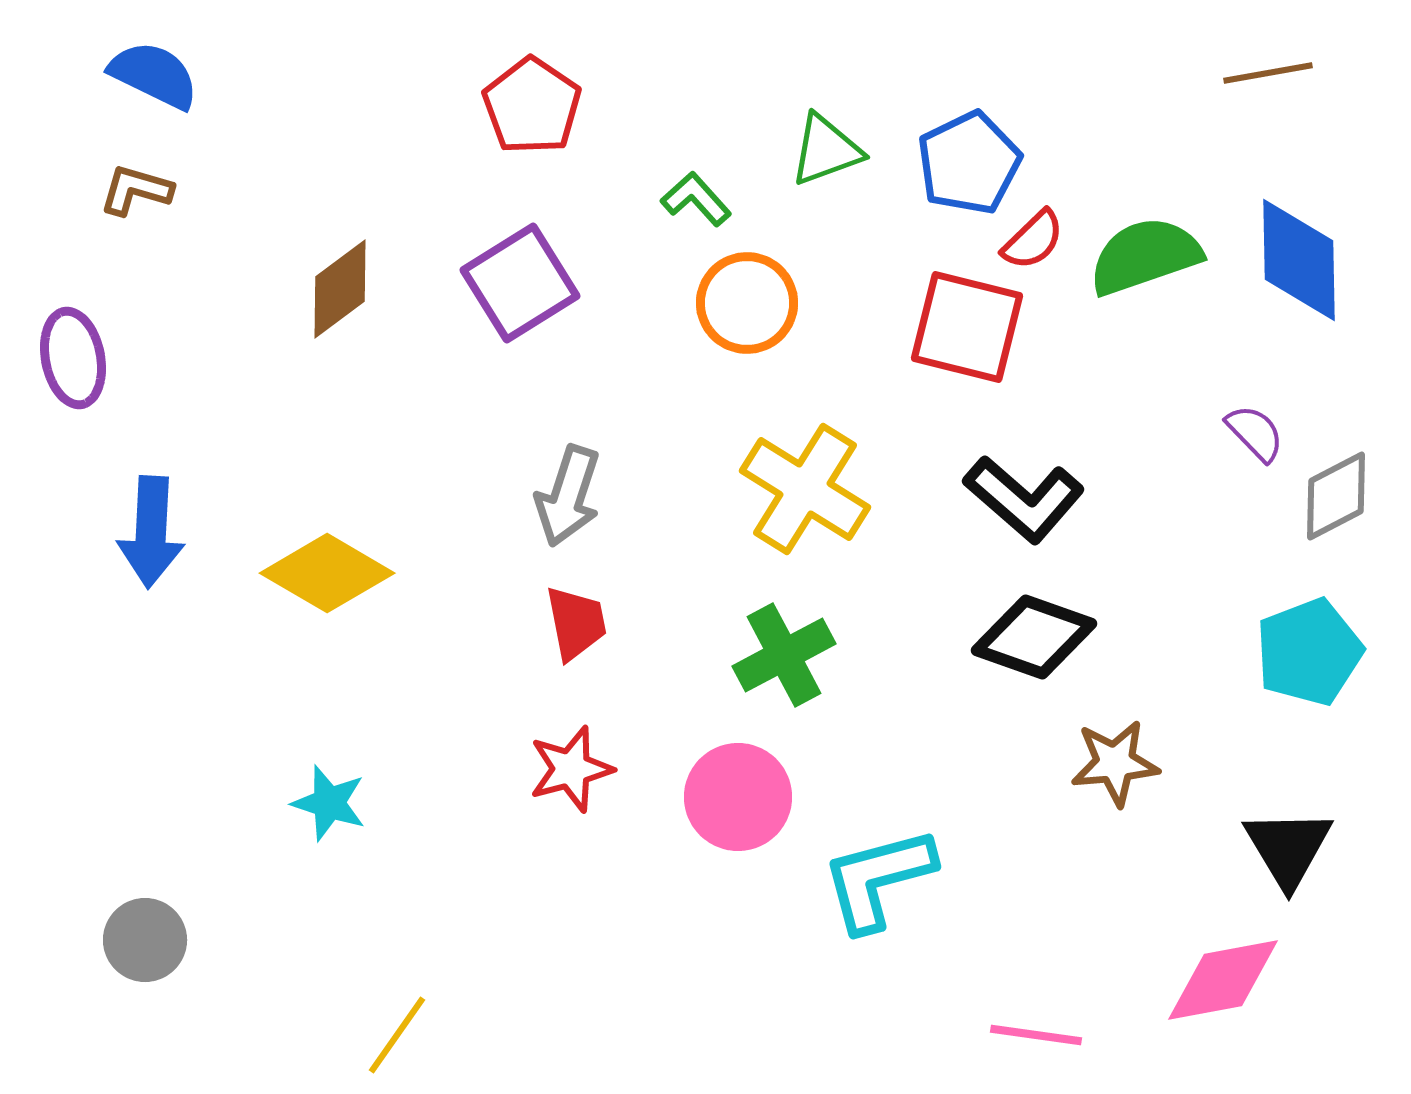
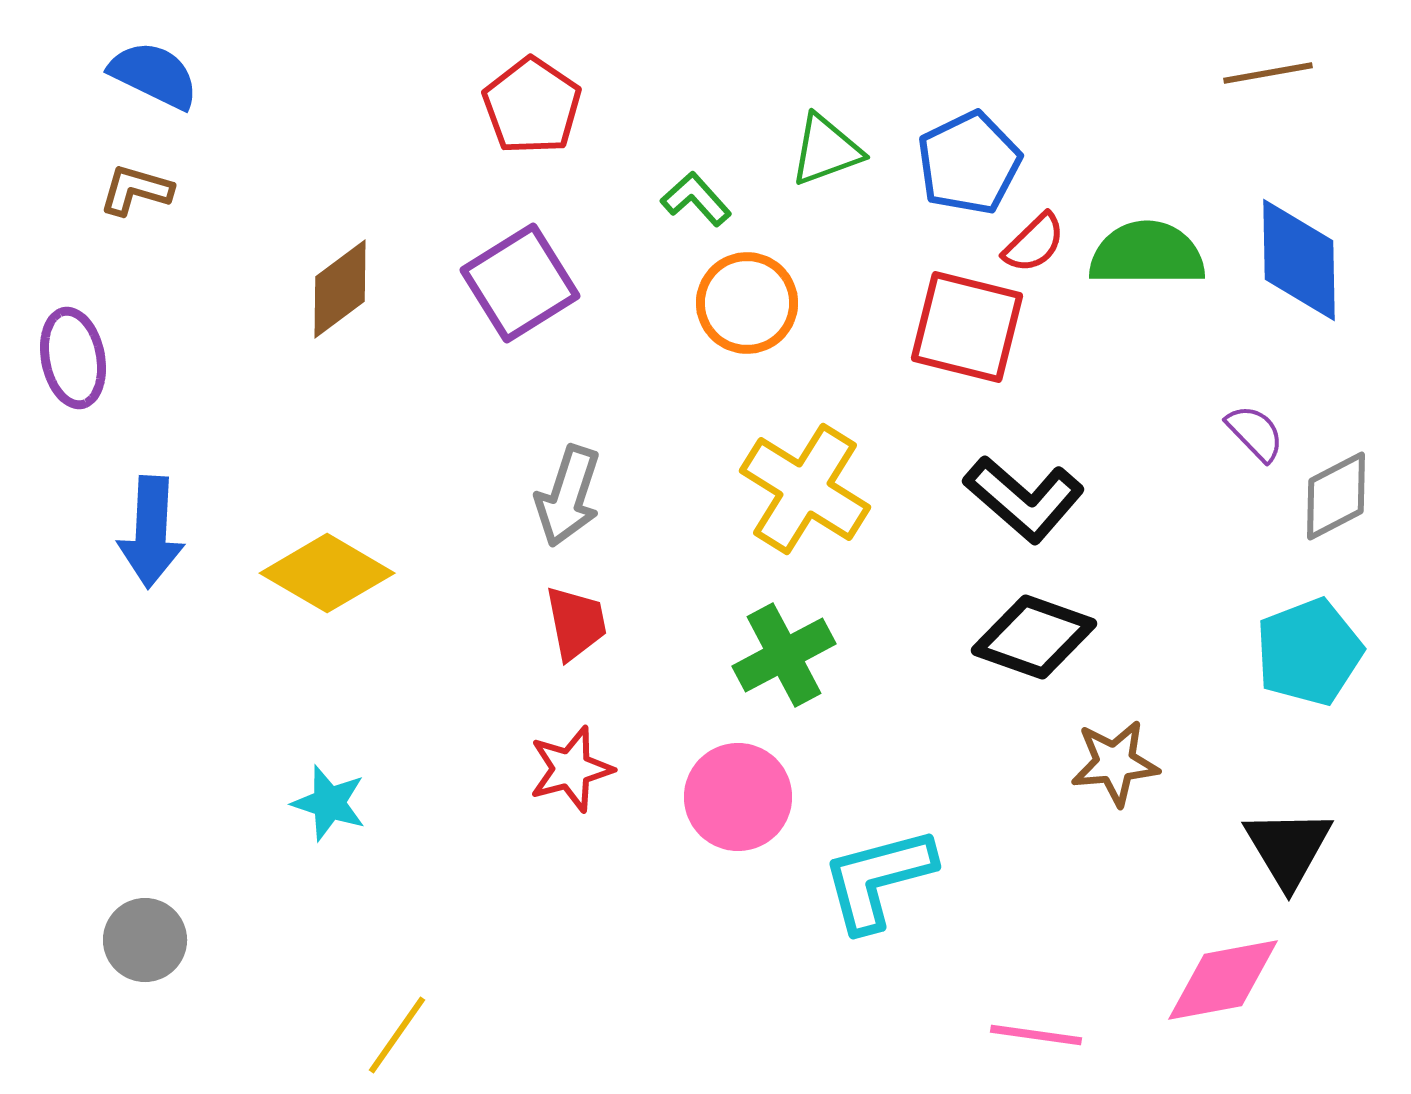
red semicircle: moved 1 px right, 3 px down
green semicircle: moved 2 px right, 2 px up; rotated 19 degrees clockwise
